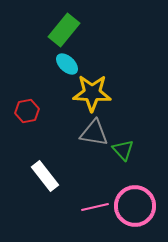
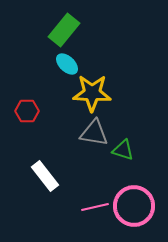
red hexagon: rotated 10 degrees clockwise
green triangle: rotated 30 degrees counterclockwise
pink circle: moved 1 px left
